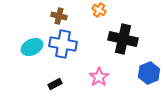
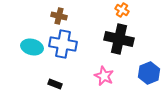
orange cross: moved 23 px right
black cross: moved 4 px left
cyan ellipse: rotated 40 degrees clockwise
pink star: moved 5 px right, 1 px up; rotated 12 degrees counterclockwise
black rectangle: rotated 48 degrees clockwise
